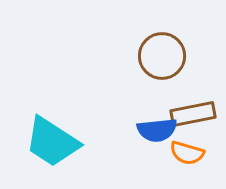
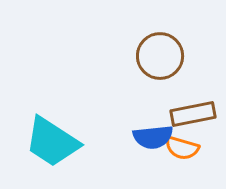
brown circle: moved 2 px left
blue semicircle: moved 4 px left, 7 px down
orange semicircle: moved 5 px left, 5 px up
